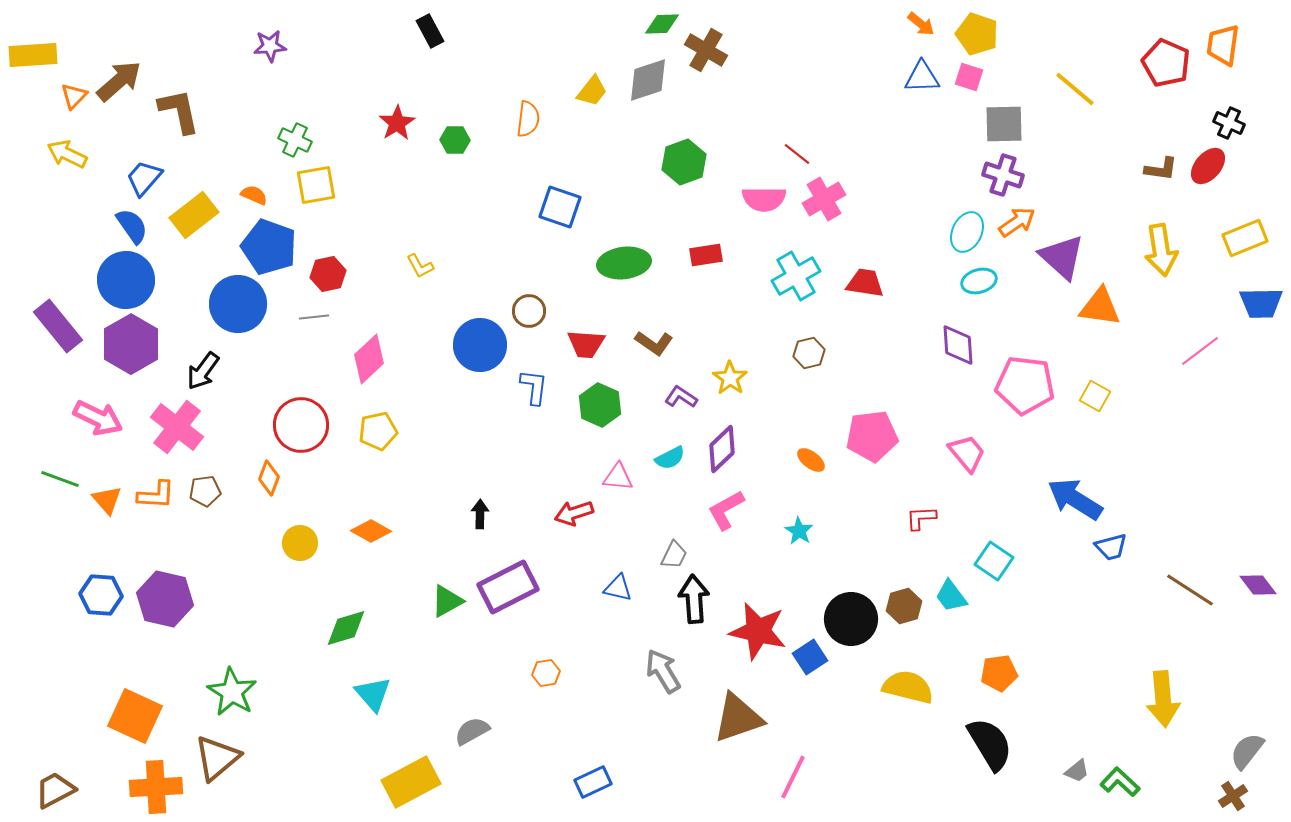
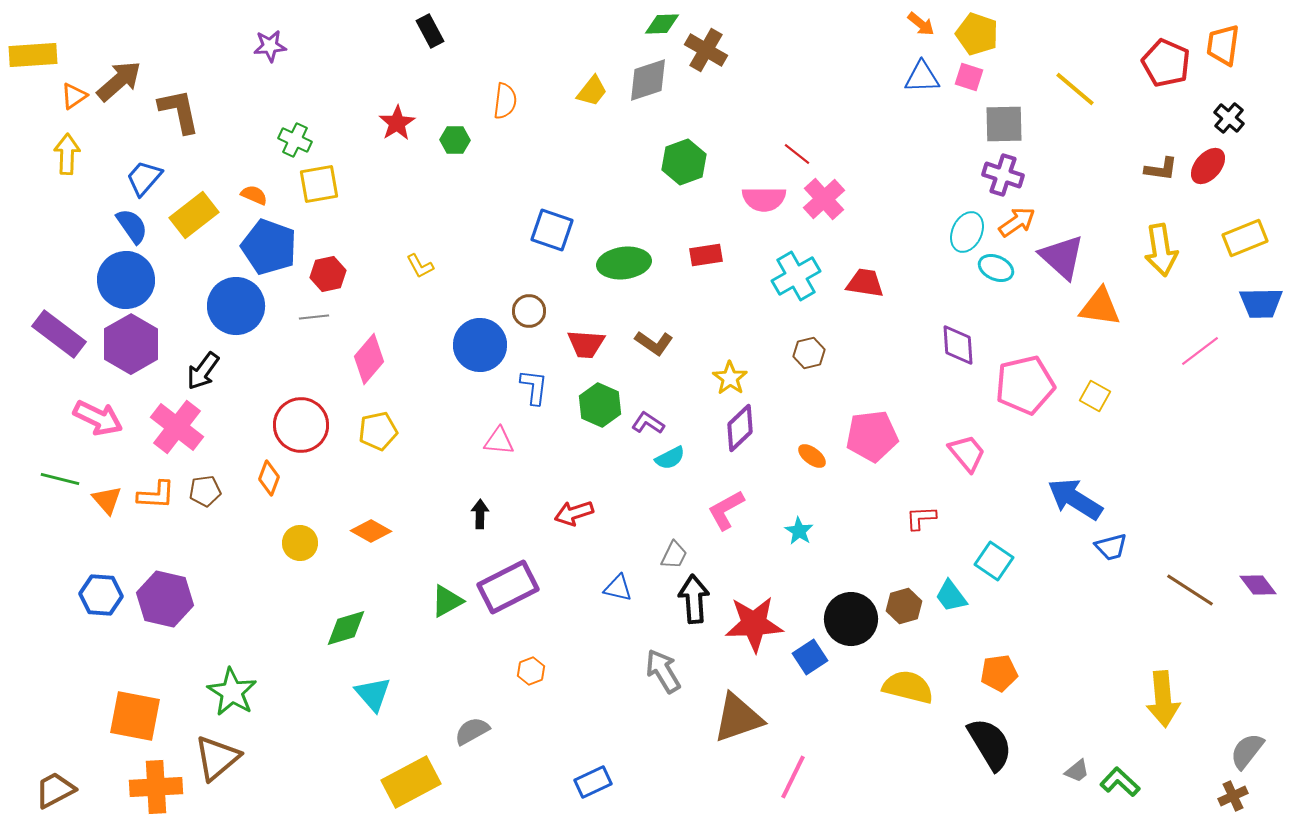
orange triangle at (74, 96): rotated 12 degrees clockwise
orange semicircle at (528, 119): moved 23 px left, 18 px up
black cross at (1229, 123): moved 5 px up; rotated 16 degrees clockwise
yellow arrow at (67, 154): rotated 66 degrees clockwise
yellow square at (316, 185): moved 3 px right, 1 px up
pink cross at (824, 199): rotated 12 degrees counterclockwise
blue square at (560, 207): moved 8 px left, 23 px down
cyan ellipse at (979, 281): moved 17 px right, 13 px up; rotated 40 degrees clockwise
blue circle at (238, 304): moved 2 px left, 2 px down
purple rectangle at (58, 326): moved 1 px right, 8 px down; rotated 14 degrees counterclockwise
pink diamond at (369, 359): rotated 6 degrees counterclockwise
pink pentagon at (1025, 385): rotated 20 degrees counterclockwise
purple L-shape at (681, 397): moved 33 px left, 26 px down
purple diamond at (722, 449): moved 18 px right, 21 px up
orange ellipse at (811, 460): moved 1 px right, 4 px up
pink triangle at (618, 477): moved 119 px left, 36 px up
green line at (60, 479): rotated 6 degrees counterclockwise
red star at (758, 631): moved 4 px left, 7 px up; rotated 16 degrees counterclockwise
orange hexagon at (546, 673): moved 15 px left, 2 px up; rotated 12 degrees counterclockwise
orange square at (135, 716): rotated 14 degrees counterclockwise
brown cross at (1233, 796): rotated 8 degrees clockwise
